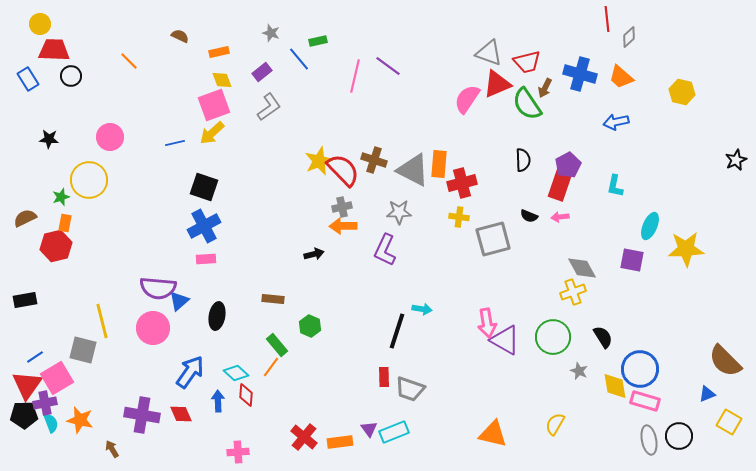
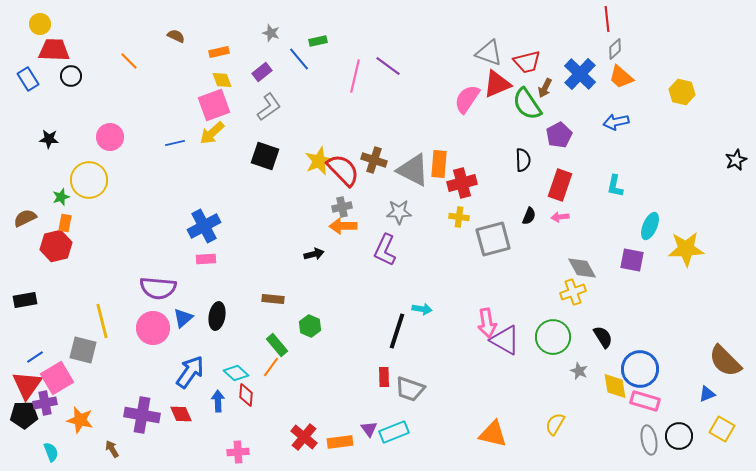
brown semicircle at (180, 36): moved 4 px left
gray diamond at (629, 37): moved 14 px left, 12 px down
blue cross at (580, 74): rotated 28 degrees clockwise
purple pentagon at (568, 165): moved 9 px left, 30 px up
black square at (204, 187): moved 61 px right, 31 px up
black semicircle at (529, 216): rotated 90 degrees counterclockwise
blue triangle at (179, 301): moved 4 px right, 17 px down
yellow square at (729, 422): moved 7 px left, 7 px down
cyan semicircle at (51, 423): moved 29 px down
